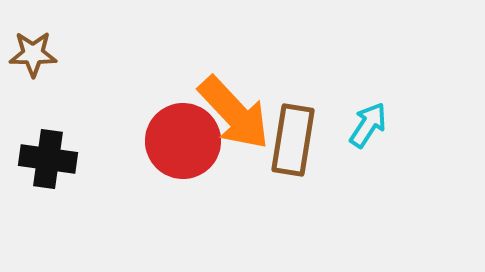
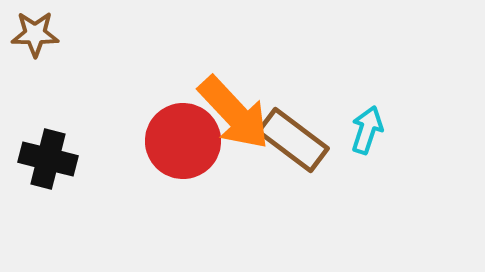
brown star: moved 2 px right, 20 px up
cyan arrow: moved 1 px left, 5 px down; rotated 15 degrees counterclockwise
brown rectangle: rotated 62 degrees counterclockwise
black cross: rotated 6 degrees clockwise
